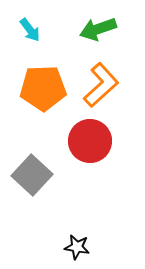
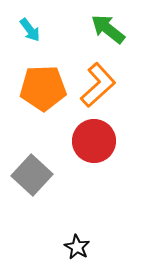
green arrow: moved 10 px right; rotated 57 degrees clockwise
orange L-shape: moved 3 px left
red circle: moved 4 px right
black star: rotated 20 degrees clockwise
